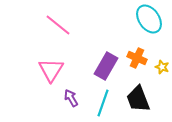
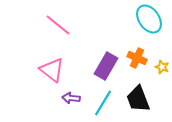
pink triangle: moved 1 px right; rotated 24 degrees counterclockwise
purple arrow: rotated 54 degrees counterclockwise
cyan line: rotated 12 degrees clockwise
